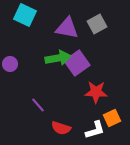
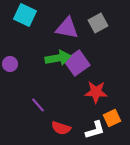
gray square: moved 1 px right, 1 px up
